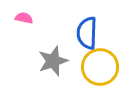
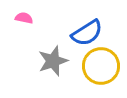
blue semicircle: rotated 124 degrees counterclockwise
yellow circle: moved 1 px right, 1 px up
